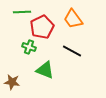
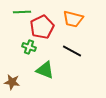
orange trapezoid: rotated 40 degrees counterclockwise
